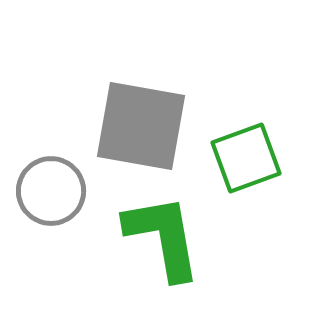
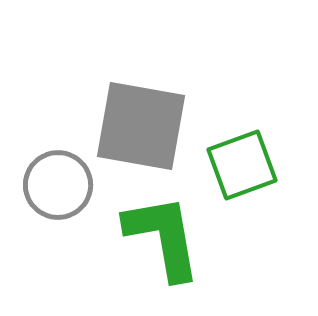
green square: moved 4 px left, 7 px down
gray circle: moved 7 px right, 6 px up
